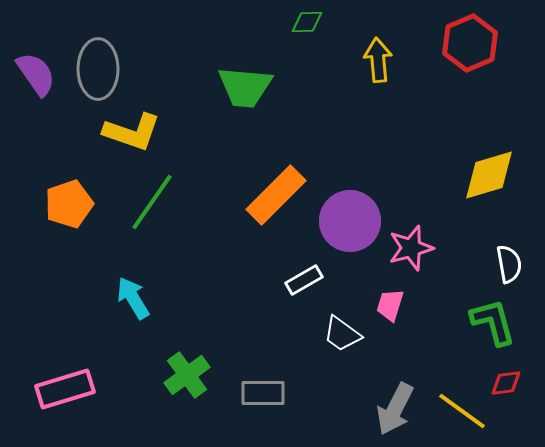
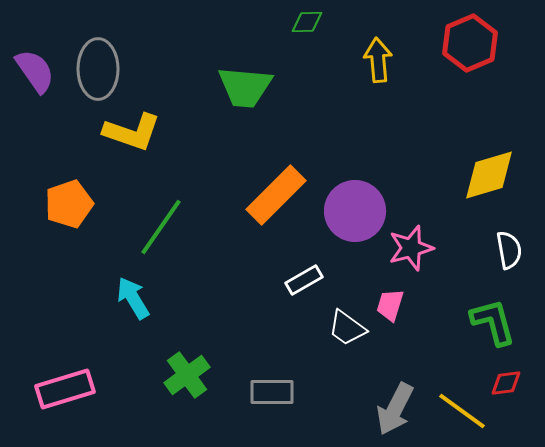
purple semicircle: moved 1 px left, 3 px up
green line: moved 9 px right, 25 px down
purple circle: moved 5 px right, 10 px up
white semicircle: moved 14 px up
white trapezoid: moved 5 px right, 6 px up
gray rectangle: moved 9 px right, 1 px up
